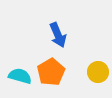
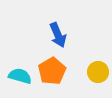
orange pentagon: moved 1 px right, 1 px up
